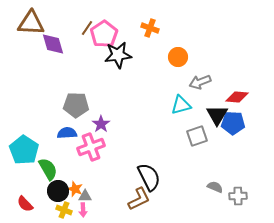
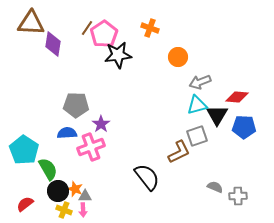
purple diamond: rotated 25 degrees clockwise
cyan triangle: moved 16 px right
blue pentagon: moved 11 px right, 4 px down
black semicircle: moved 2 px left; rotated 12 degrees counterclockwise
brown L-shape: moved 40 px right, 47 px up
red semicircle: rotated 96 degrees clockwise
